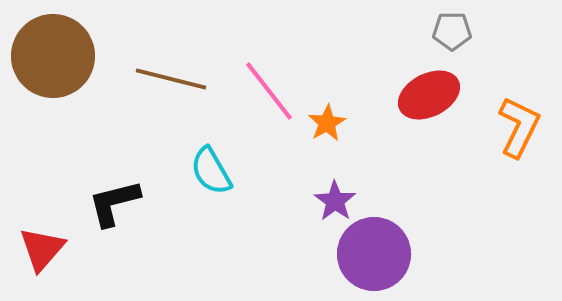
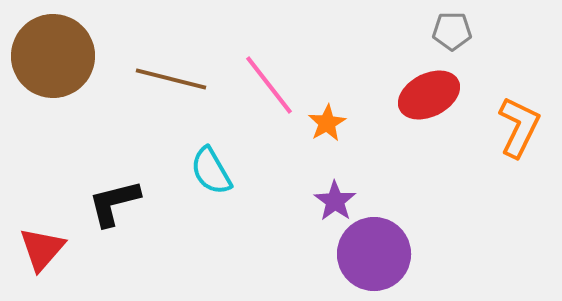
pink line: moved 6 px up
